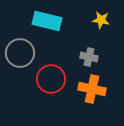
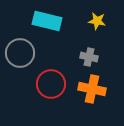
yellow star: moved 4 px left, 1 px down
red circle: moved 5 px down
